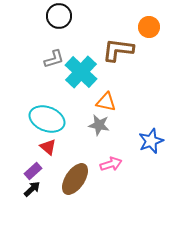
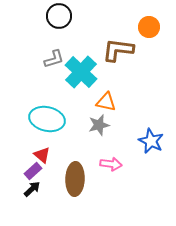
cyan ellipse: rotated 8 degrees counterclockwise
gray star: rotated 25 degrees counterclockwise
blue star: rotated 25 degrees counterclockwise
red triangle: moved 6 px left, 8 px down
pink arrow: rotated 25 degrees clockwise
brown ellipse: rotated 32 degrees counterclockwise
